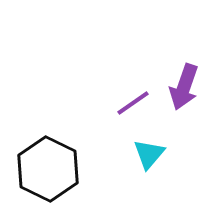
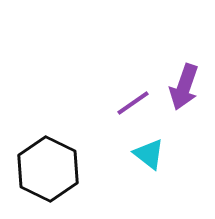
cyan triangle: rotated 32 degrees counterclockwise
